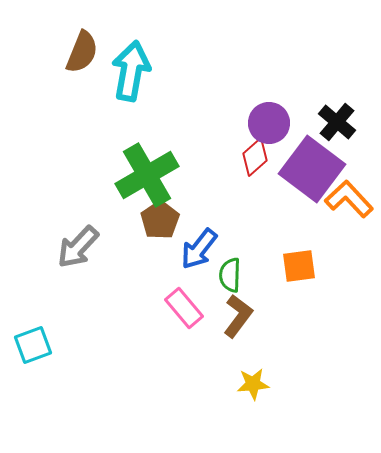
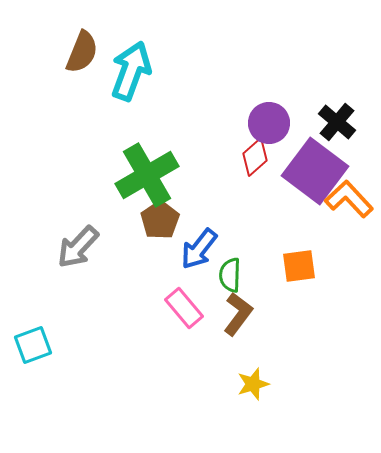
cyan arrow: rotated 10 degrees clockwise
purple square: moved 3 px right, 2 px down
brown L-shape: moved 2 px up
yellow star: rotated 12 degrees counterclockwise
